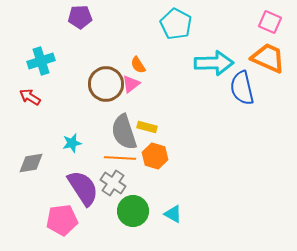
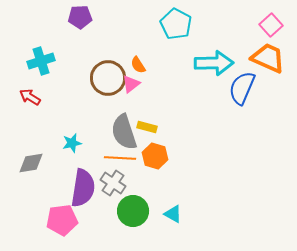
pink square: moved 1 px right, 3 px down; rotated 25 degrees clockwise
brown circle: moved 2 px right, 6 px up
blue semicircle: rotated 36 degrees clockwise
purple semicircle: rotated 42 degrees clockwise
